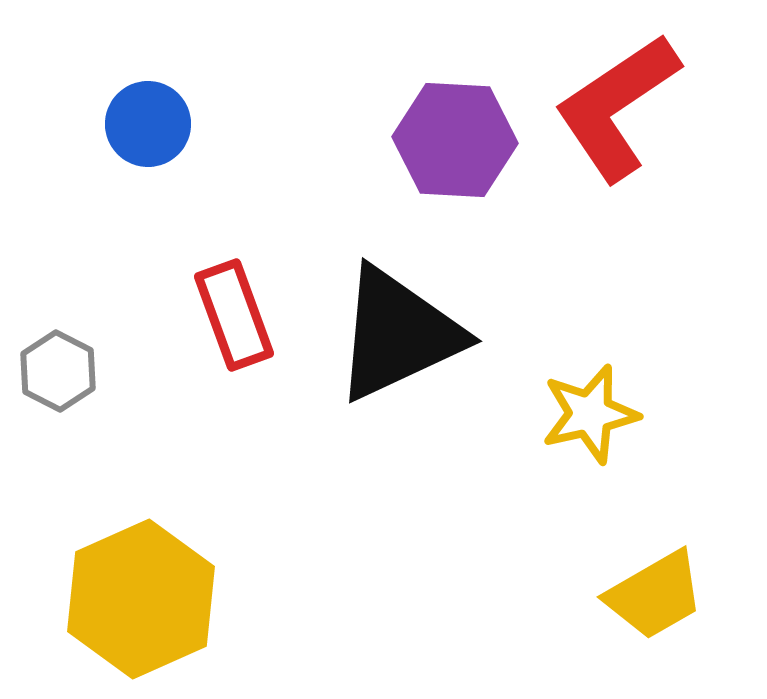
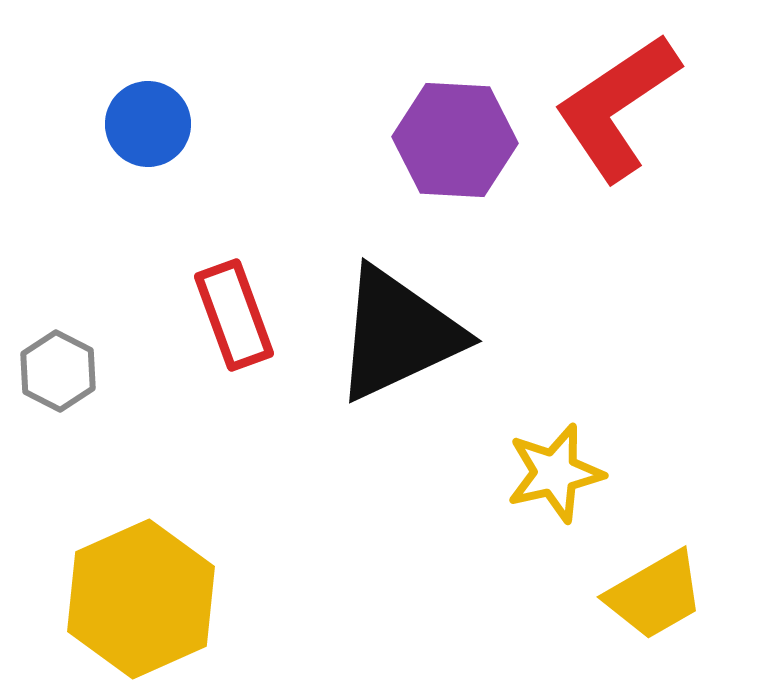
yellow star: moved 35 px left, 59 px down
